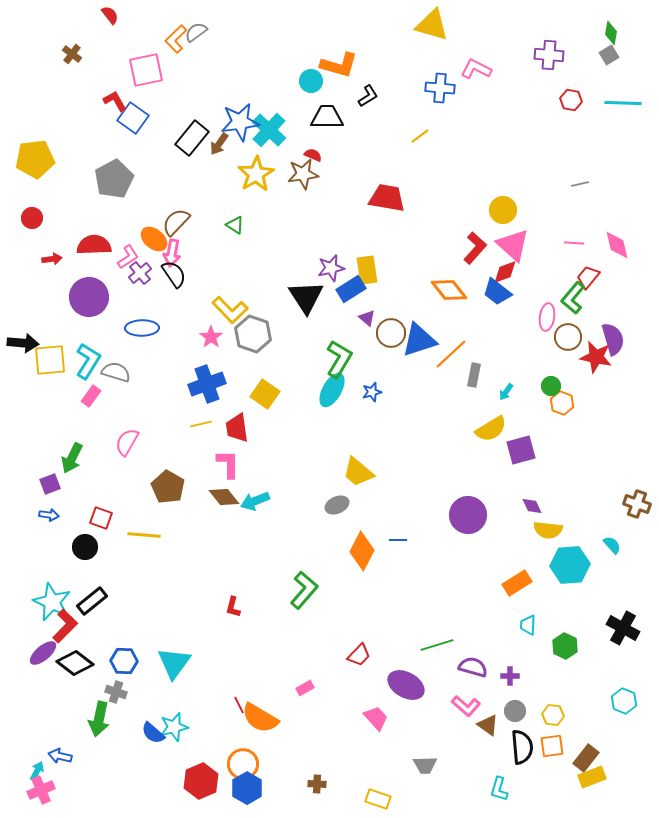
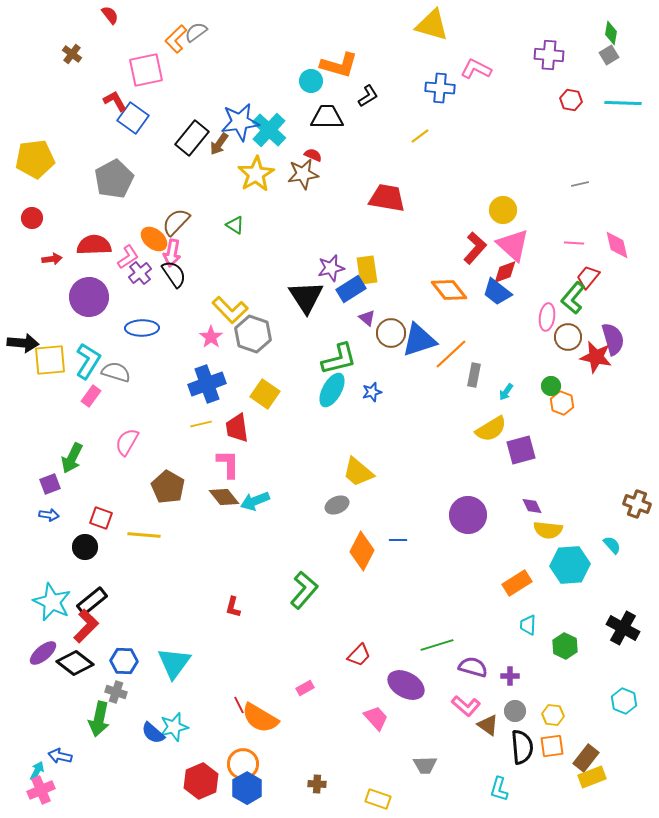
green L-shape at (339, 359): rotated 45 degrees clockwise
red L-shape at (65, 626): moved 21 px right
